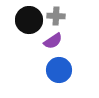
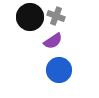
gray cross: rotated 18 degrees clockwise
black circle: moved 1 px right, 3 px up
